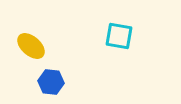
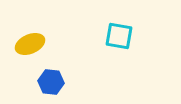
yellow ellipse: moved 1 px left, 2 px up; rotated 64 degrees counterclockwise
